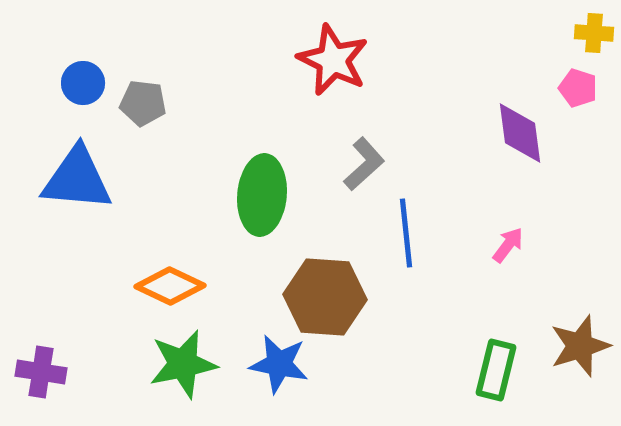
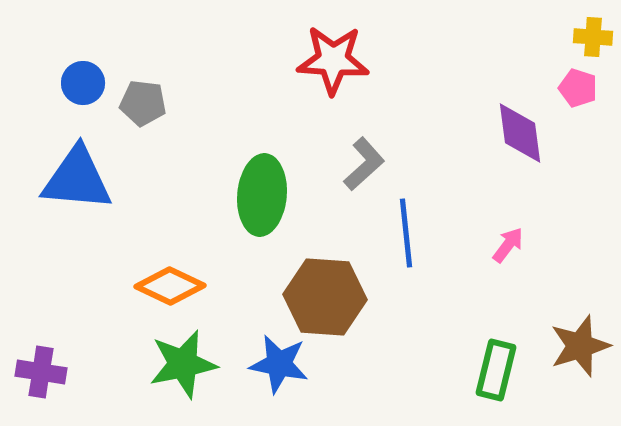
yellow cross: moved 1 px left, 4 px down
red star: rotated 22 degrees counterclockwise
